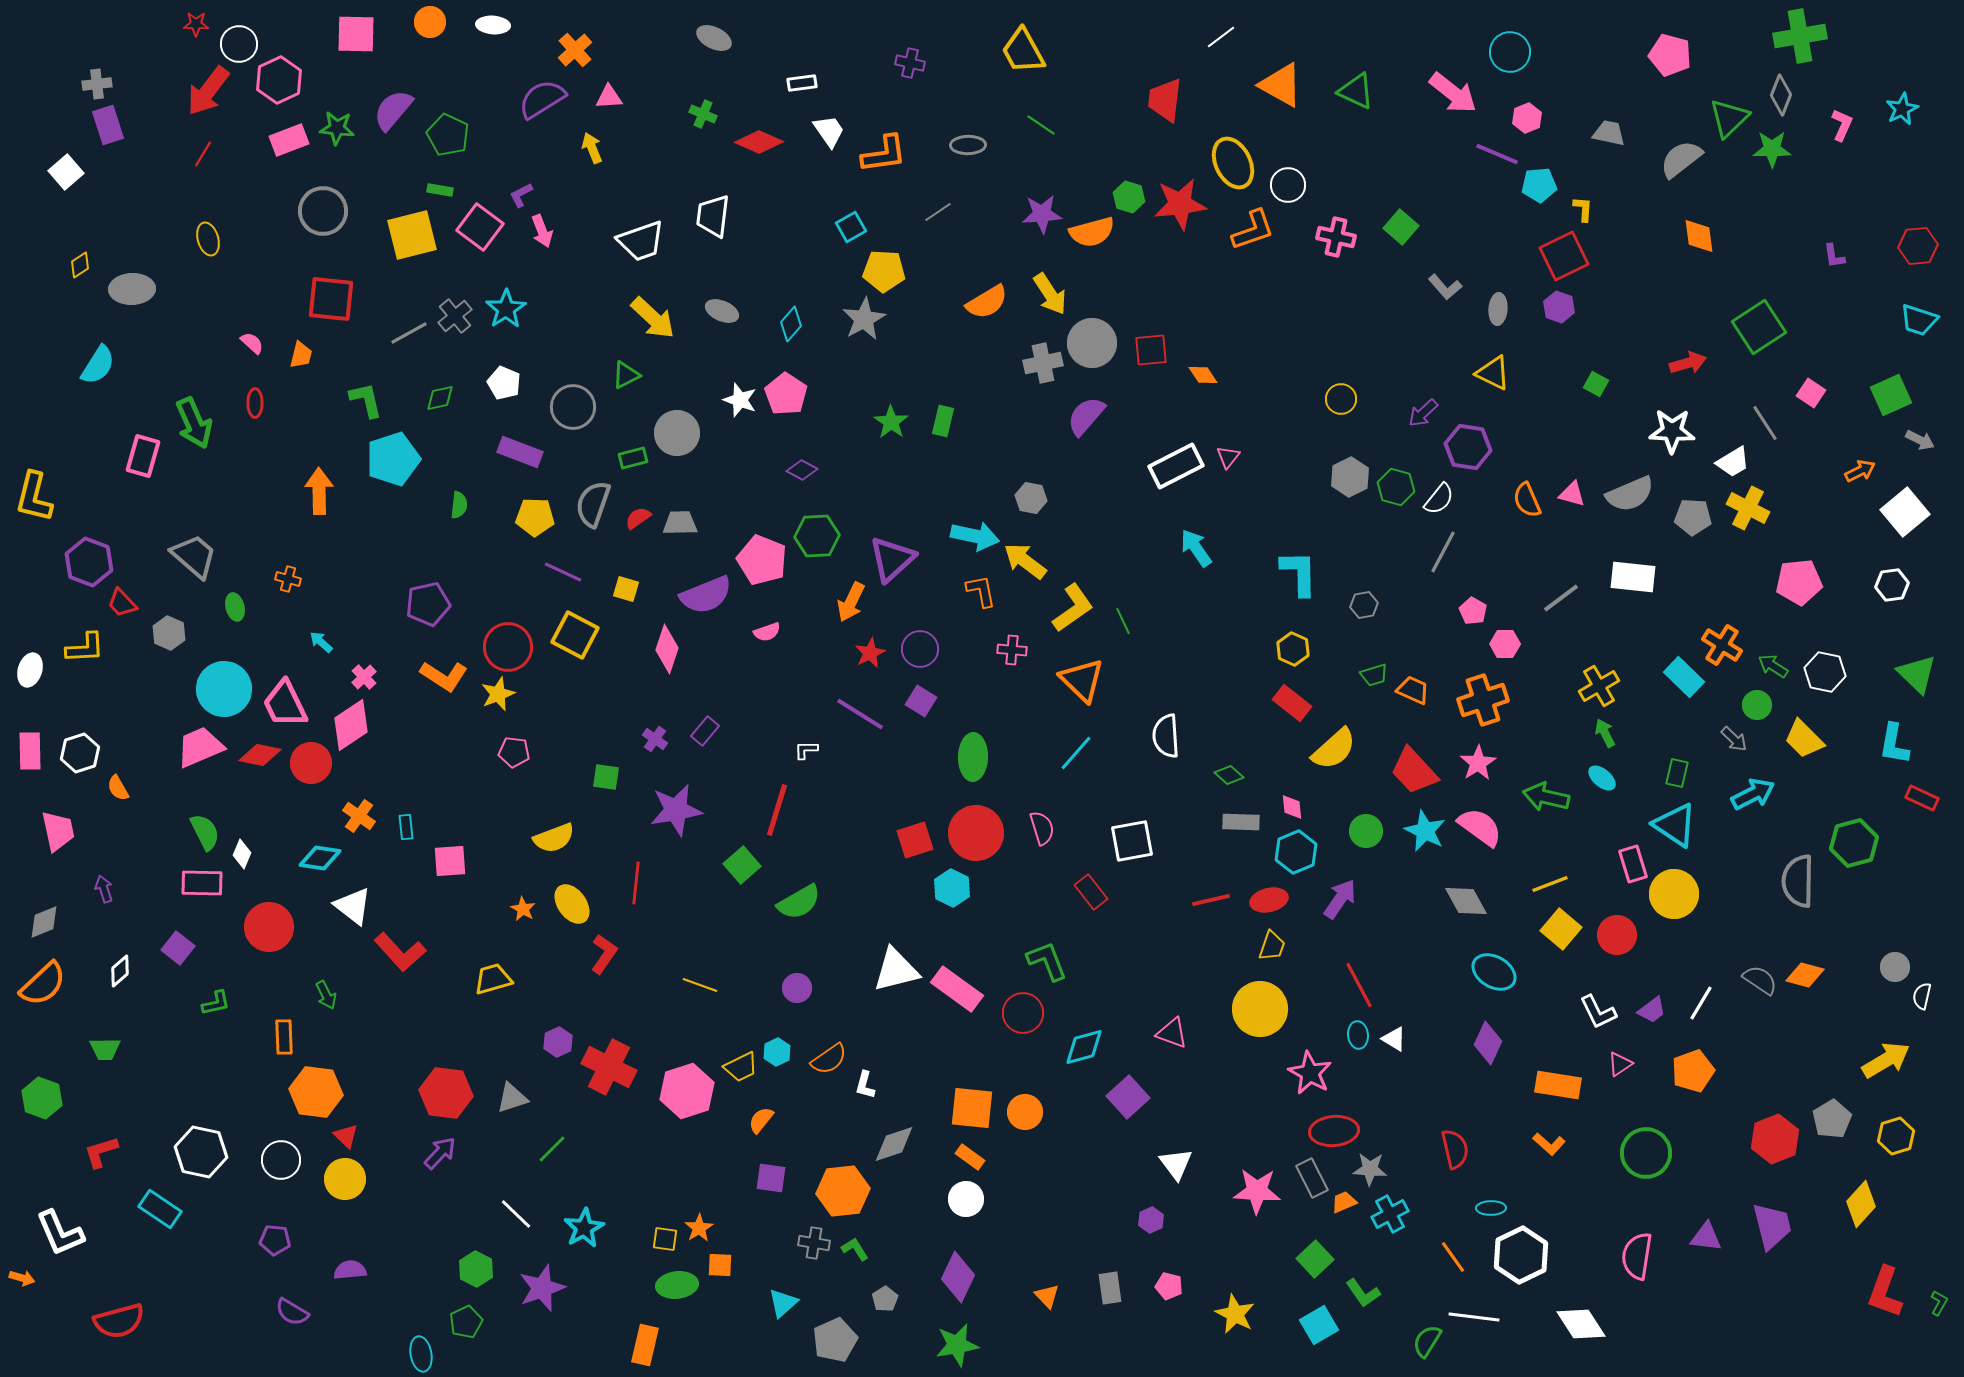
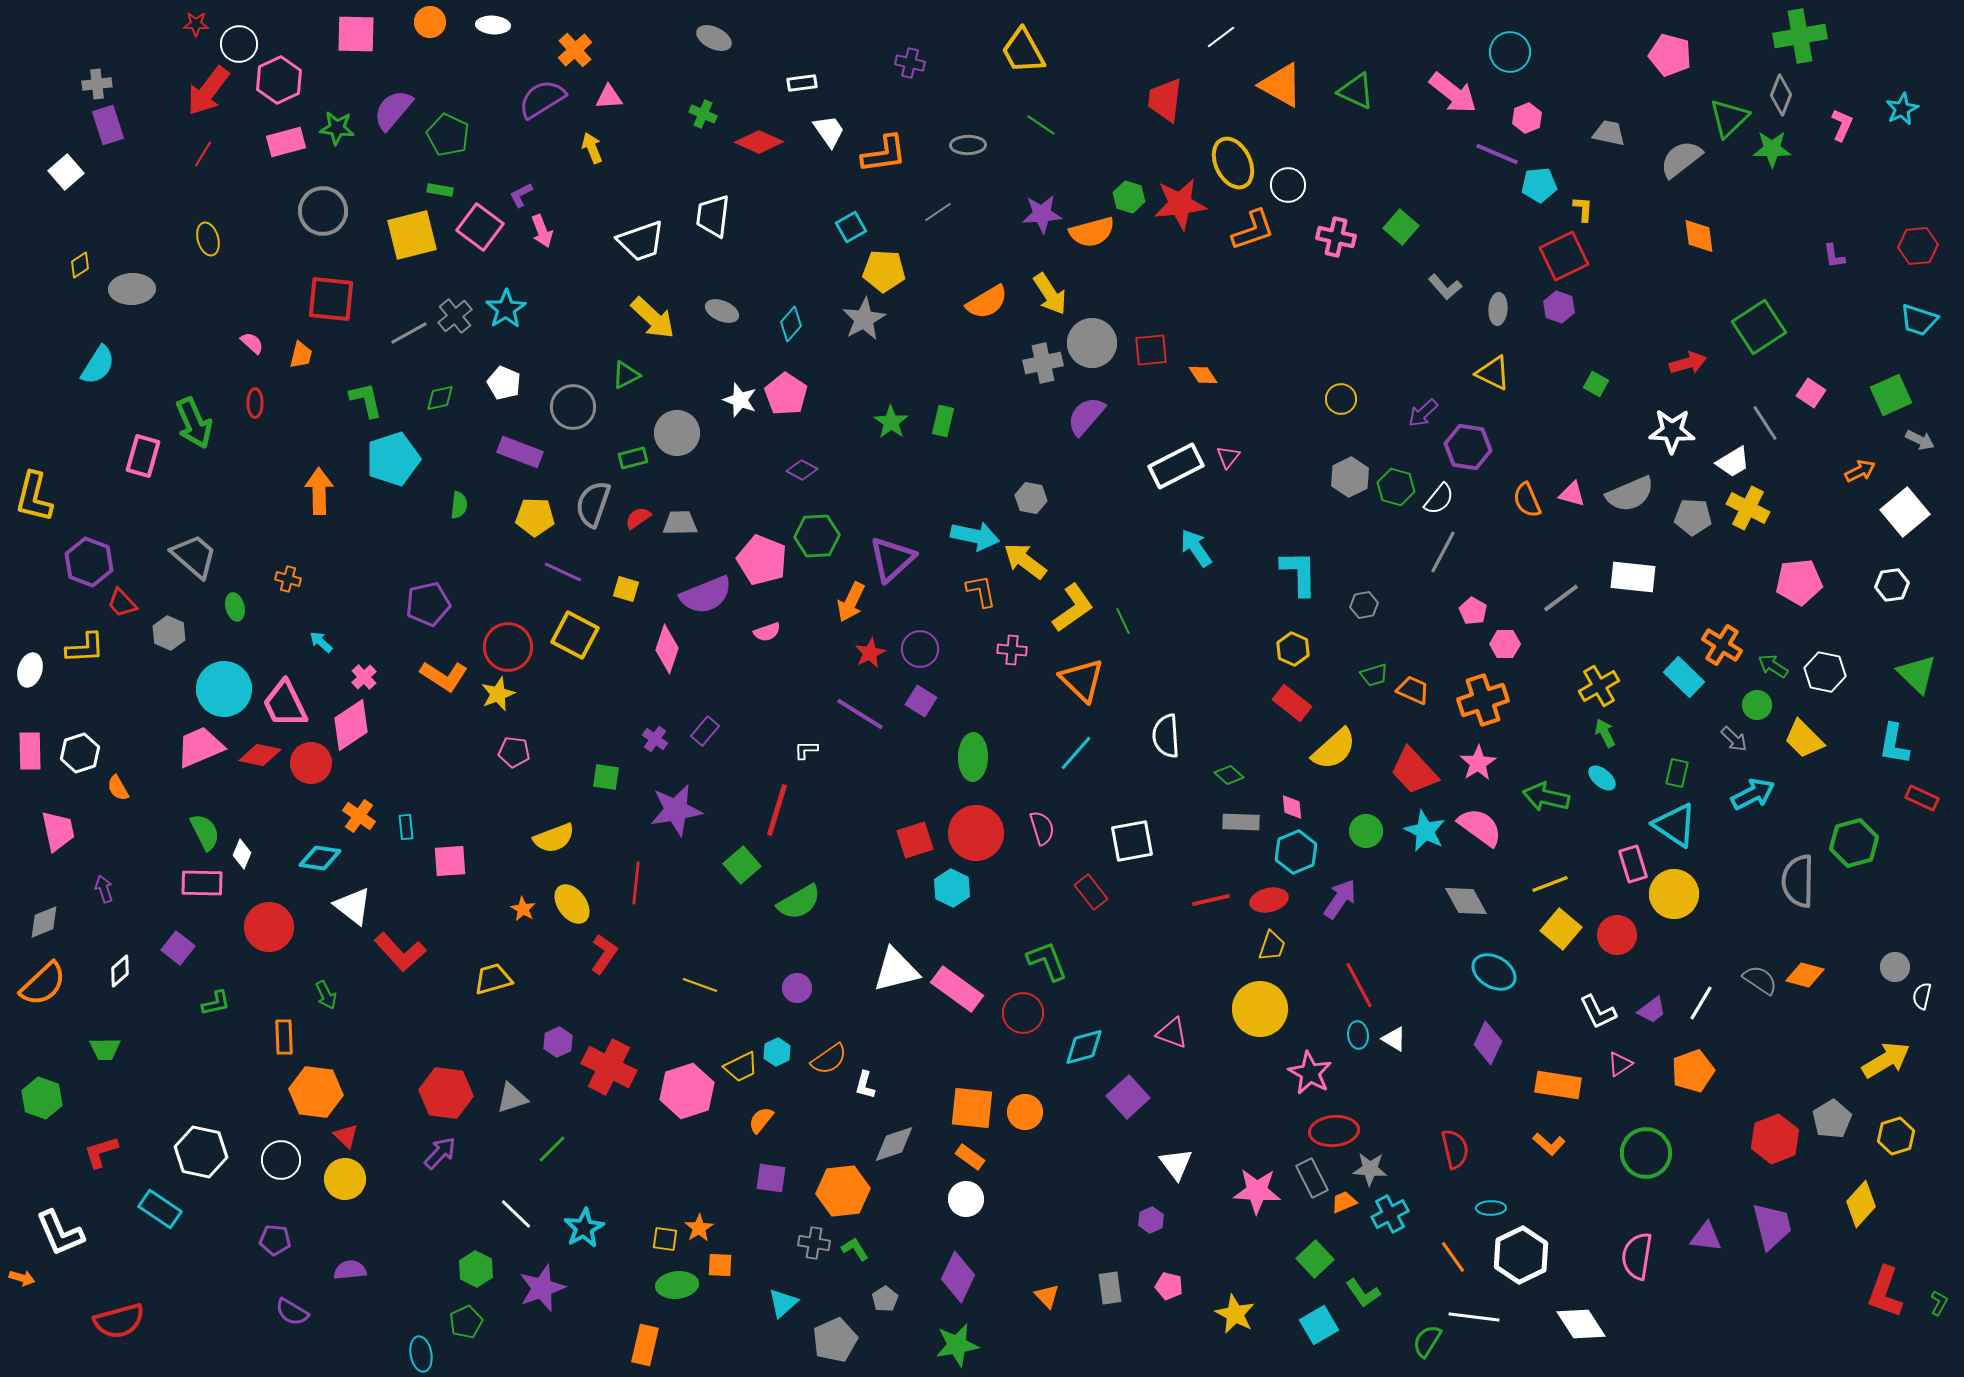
pink rectangle at (289, 140): moved 3 px left, 2 px down; rotated 6 degrees clockwise
